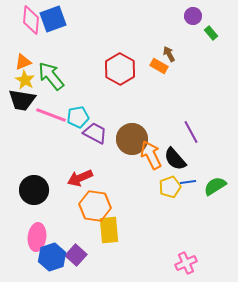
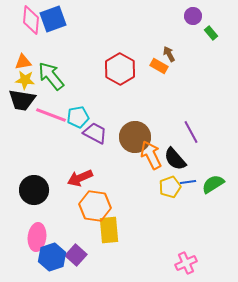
orange triangle: rotated 12 degrees clockwise
yellow star: rotated 24 degrees counterclockwise
brown circle: moved 3 px right, 2 px up
green semicircle: moved 2 px left, 2 px up
